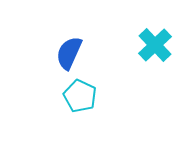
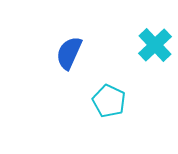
cyan pentagon: moved 29 px right, 5 px down
